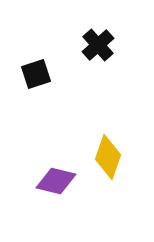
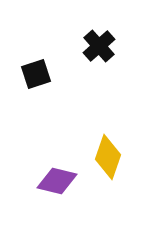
black cross: moved 1 px right, 1 px down
purple diamond: moved 1 px right
